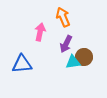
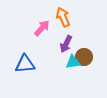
pink arrow: moved 2 px right, 4 px up; rotated 30 degrees clockwise
blue triangle: moved 3 px right
